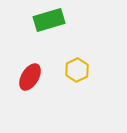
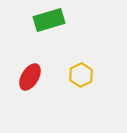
yellow hexagon: moved 4 px right, 5 px down
